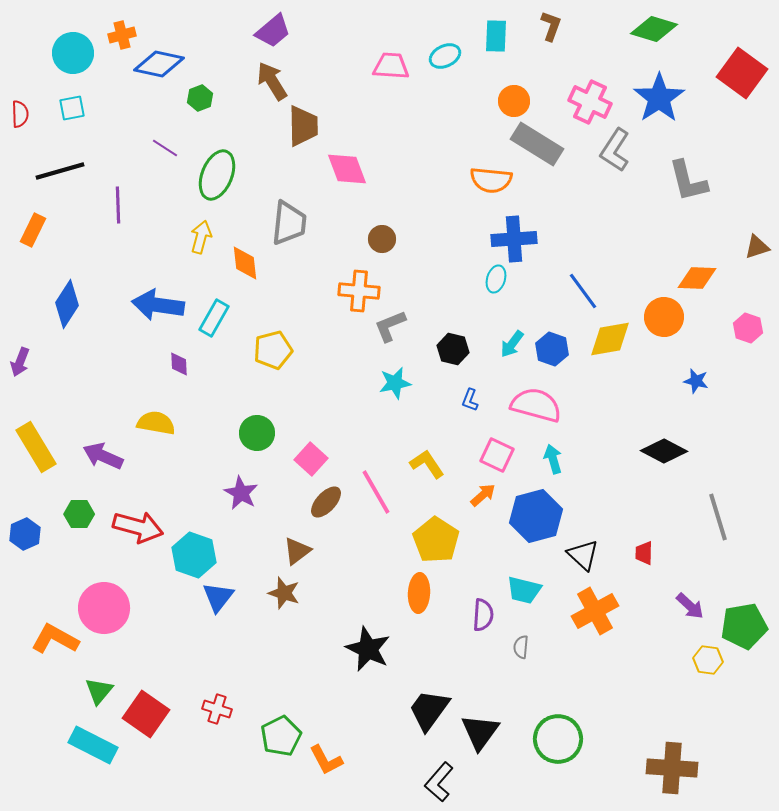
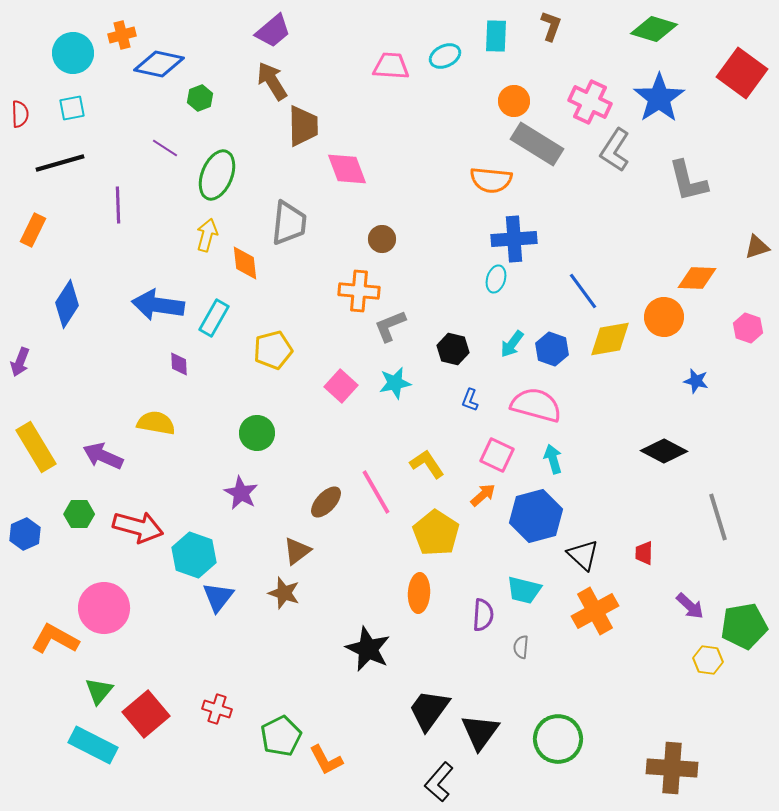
black line at (60, 171): moved 8 px up
yellow arrow at (201, 237): moved 6 px right, 2 px up
pink square at (311, 459): moved 30 px right, 73 px up
yellow pentagon at (436, 540): moved 7 px up
red square at (146, 714): rotated 15 degrees clockwise
